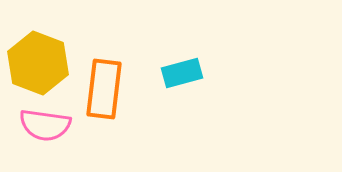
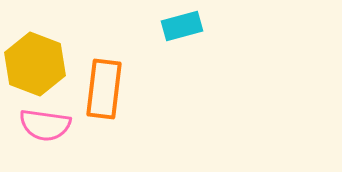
yellow hexagon: moved 3 px left, 1 px down
cyan rectangle: moved 47 px up
